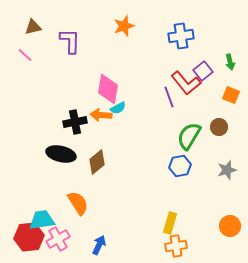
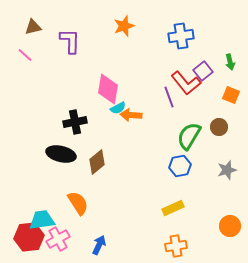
orange arrow: moved 30 px right
yellow rectangle: moved 3 px right, 15 px up; rotated 50 degrees clockwise
